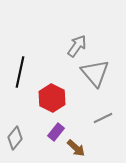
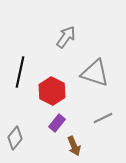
gray arrow: moved 11 px left, 9 px up
gray triangle: rotated 32 degrees counterclockwise
red hexagon: moved 7 px up
purple rectangle: moved 1 px right, 9 px up
brown arrow: moved 2 px left, 2 px up; rotated 24 degrees clockwise
